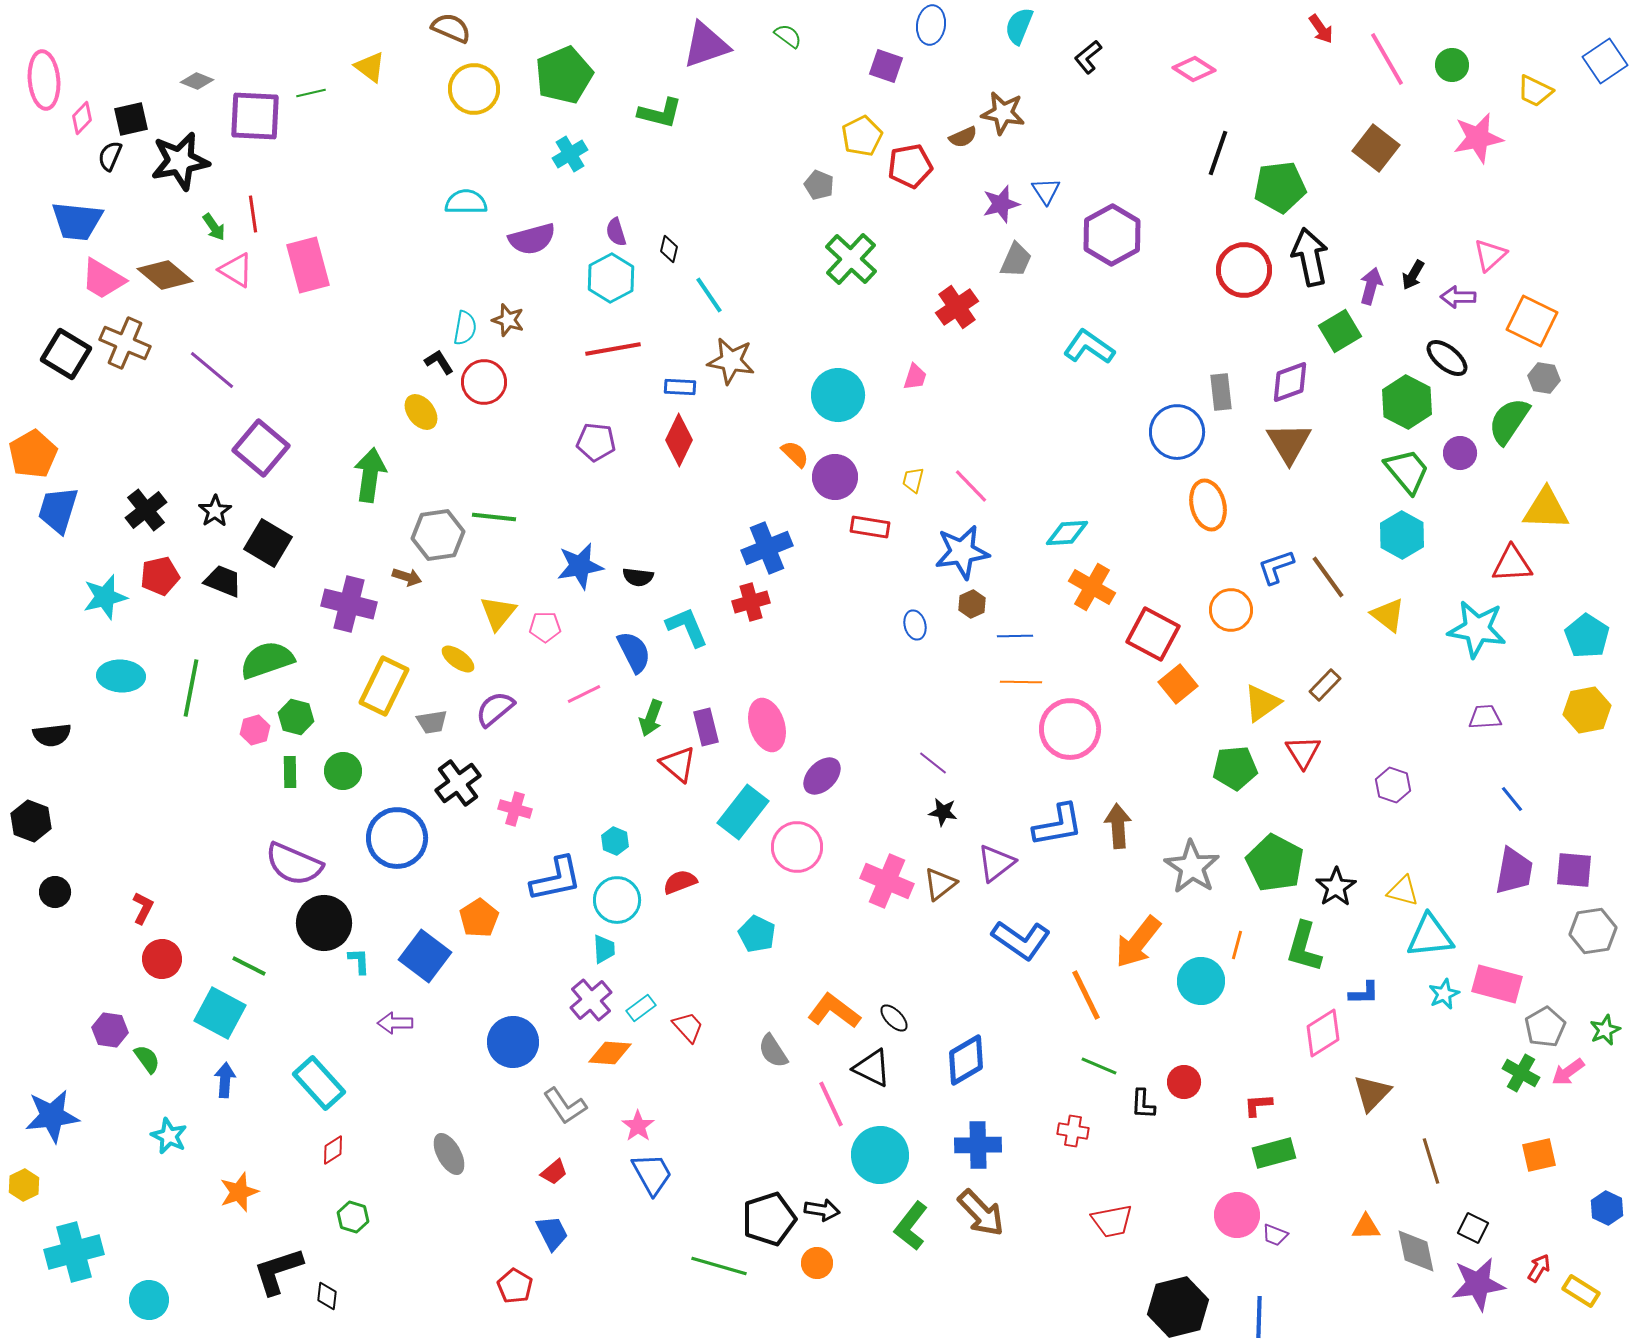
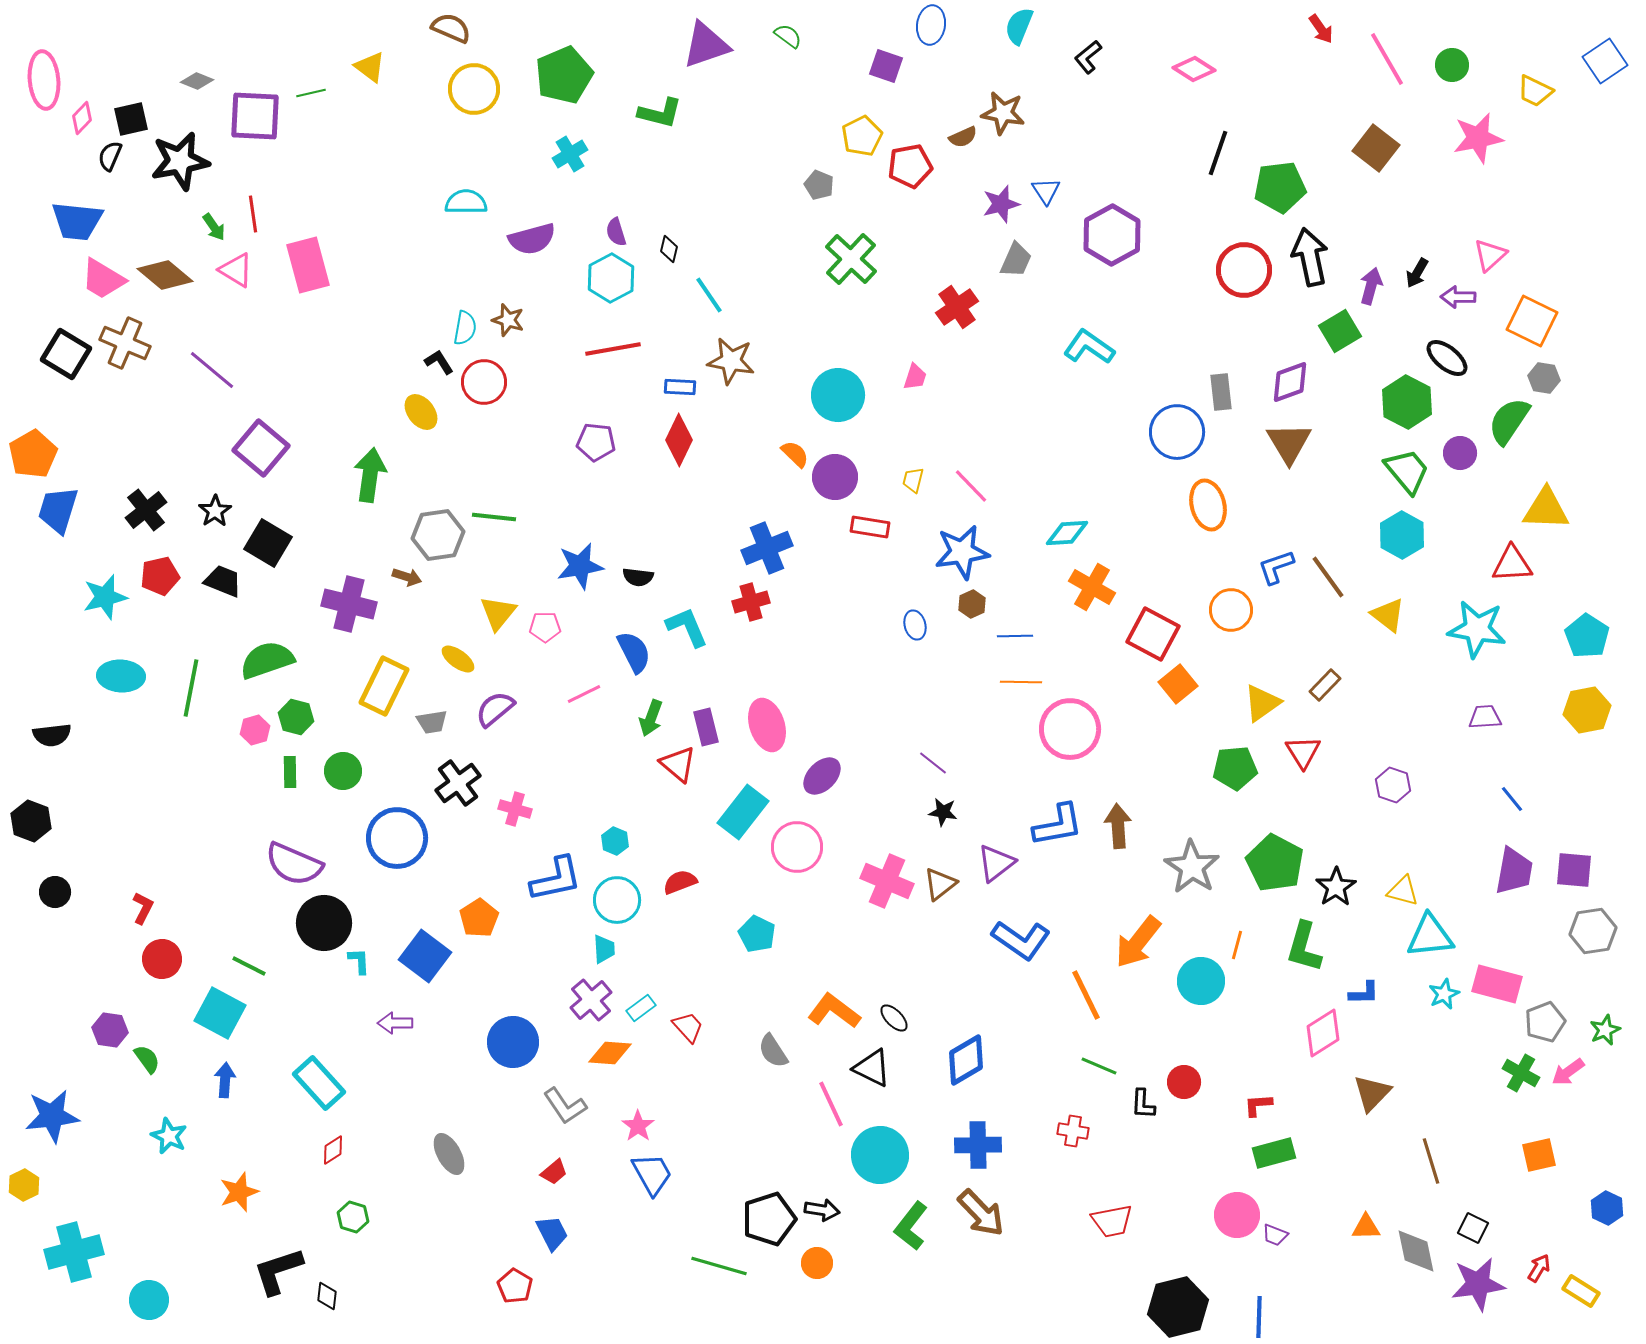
black arrow at (1413, 275): moved 4 px right, 2 px up
gray pentagon at (1545, 1027): moved 5 px up; rotated 9 degrees clockwise
